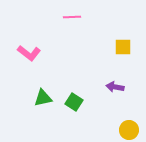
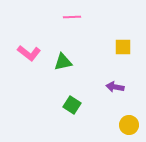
green triangle: moved 20 px right, 36 px up
green square: moved 2 px left, 3 px down
yellow circle: moved 5 px up
